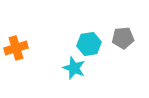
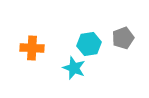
gray pentagon: rotated 15 degrees counterclockwise
orange cross: moved 16 px right; rotated 20 degrees clockwise
